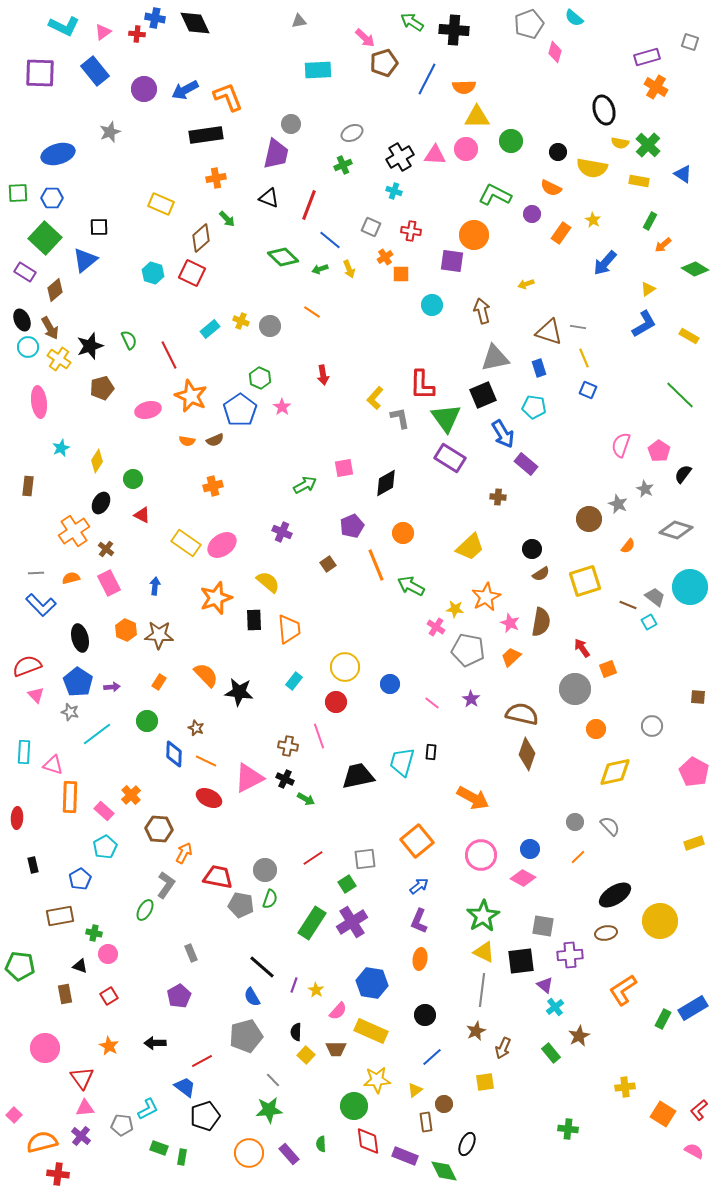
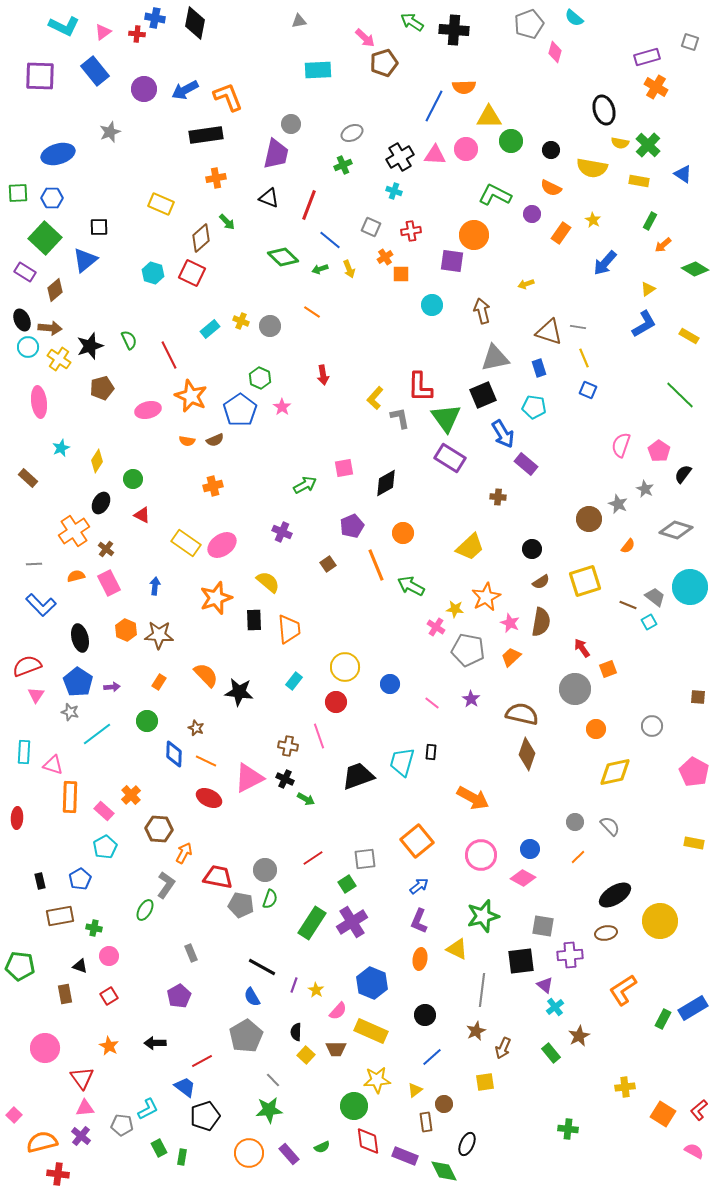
black diamond at (195, 23): rotated 36 degrees clockwise
purple square at (40, 73): moved 3 px down
blue line at (427, 79): moved 7 px right, 27 px down
yellow triangle at (477, 117): moved 12 px right
black circle at (558, 152): moved 7 px left, 2 px up
green arrow at (227, 219): moved 3 px down
red cross at (411, 231): rotated 18 degrees counterclockwise
brown arrow at (50, 328): rotated 55 degrees counterclockwise
red L-shape at (422, 385): moved 2 px left, 2 px down
brown rectangle at (28, 486): moved 8 px up; rotated 54 degrees counterclockwise
gray line at (36, 573): moved 2 px left, 9 px up
brown semicircle at (541, 574): moved 8 px down
orange semicircle at (71, 578): moved 5 px right, 2 px up
pink triangle at (36, 695): rotated 18 degrees clockwise
black trapezoid at (358, 776): rotated 8 degrees counterclockwise
yellow rectangle at (694, 843): rotated 30 degrees clockwise
black rectangle at (33, 865): moved 7 px right, 16 px down
green star at (483, 916): rotated 16 degrees clockwise
green cross at (94, 933): moved 5 px up
yellow triangle at (484, 952): moved 27 px left, 3 px up
pink circle at (108, 954): moved 1 px right, 2 px down
black line at (262, 967): rotated 12 degrees counterclockwise
blue hexagon at (372, 983): rotated 12 degrees clockwise
gray pentagon at (246, 1036): rotated 16 degrees counterclockwise
green semicircle at (321, 1144): moved 1 px right, 3 px down; rotated 112 degrees counterclockwise
green rectangle at (159, 1148): rotated 42 degrees clockwise
